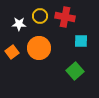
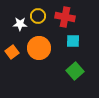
yellow circle: moved 2 px left
white star: moved 1 px right
cyan square: moved 8 px left
